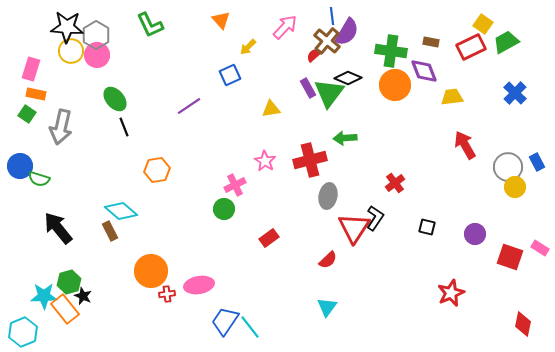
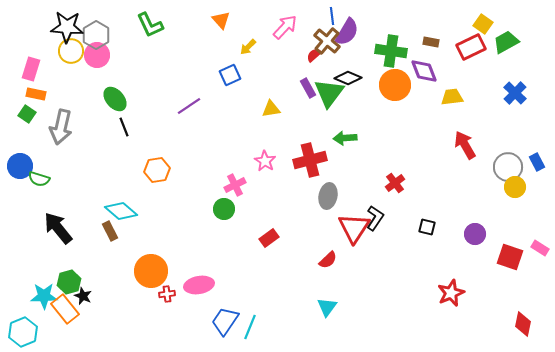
cyan line at (250, 327): rotated 60 degrees clockwise
